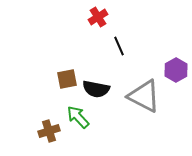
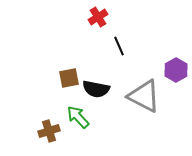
brown square: moved 2 px right, 1 px up
